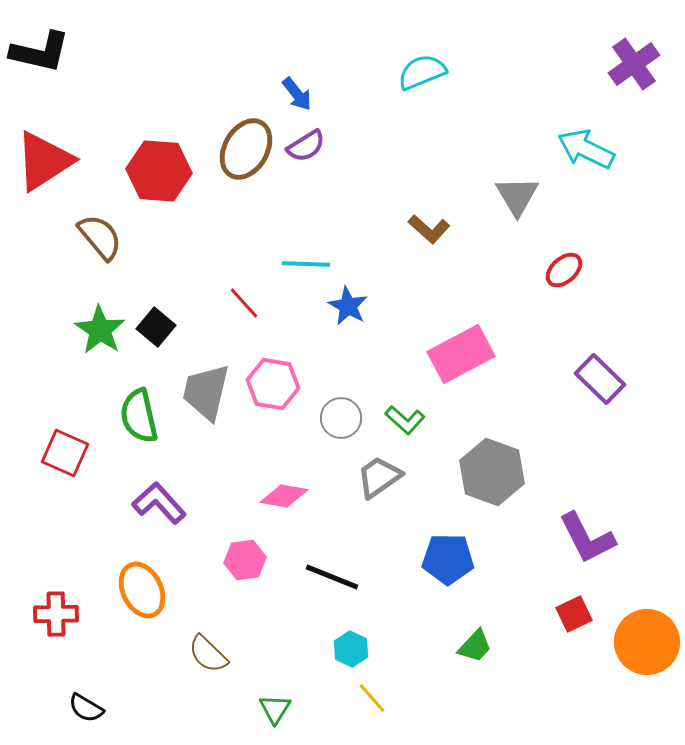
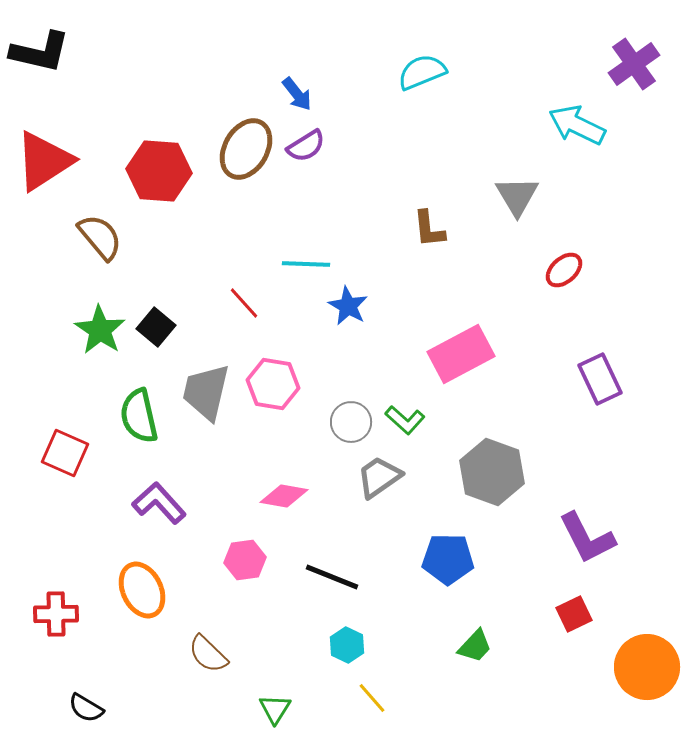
cyan arrow at (586, 149): moved 9 px left, 24 px up
brown L-shape at (429, 229): rotated 42 degrees clockwise
purple rectangle at (600, 379): rotated 21 degrees clockwise
gray circle at (341, 418): moved 10 px right, 4 px down
orange circle at (647, 642): moved 25 px down
cyan hexagon at (351, 649): moved 4 px left, 4 px up
